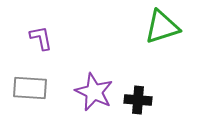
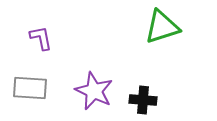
purple star: moved 1 px up
black cross: moved 5 px right
